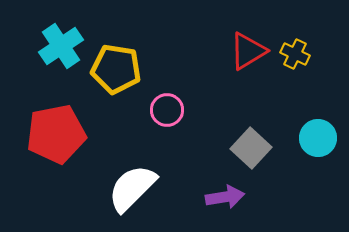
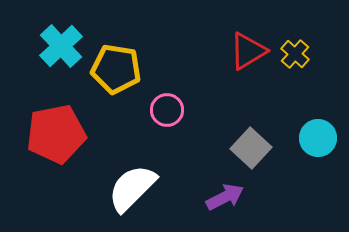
cyan cross: rotated 9 degrees counterclockwise
yellow cross: rotated 16 degrees clockwise
purple arrow: rotated 18 degrees counterclockwise
